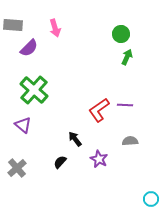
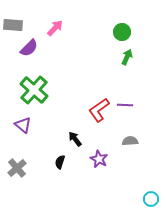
pink arrow: rotated 120 degrees counterclockwise
green circle: moved 1 px right, 2 px up
black semicircle: rotated 24 degrees counterclockwise
